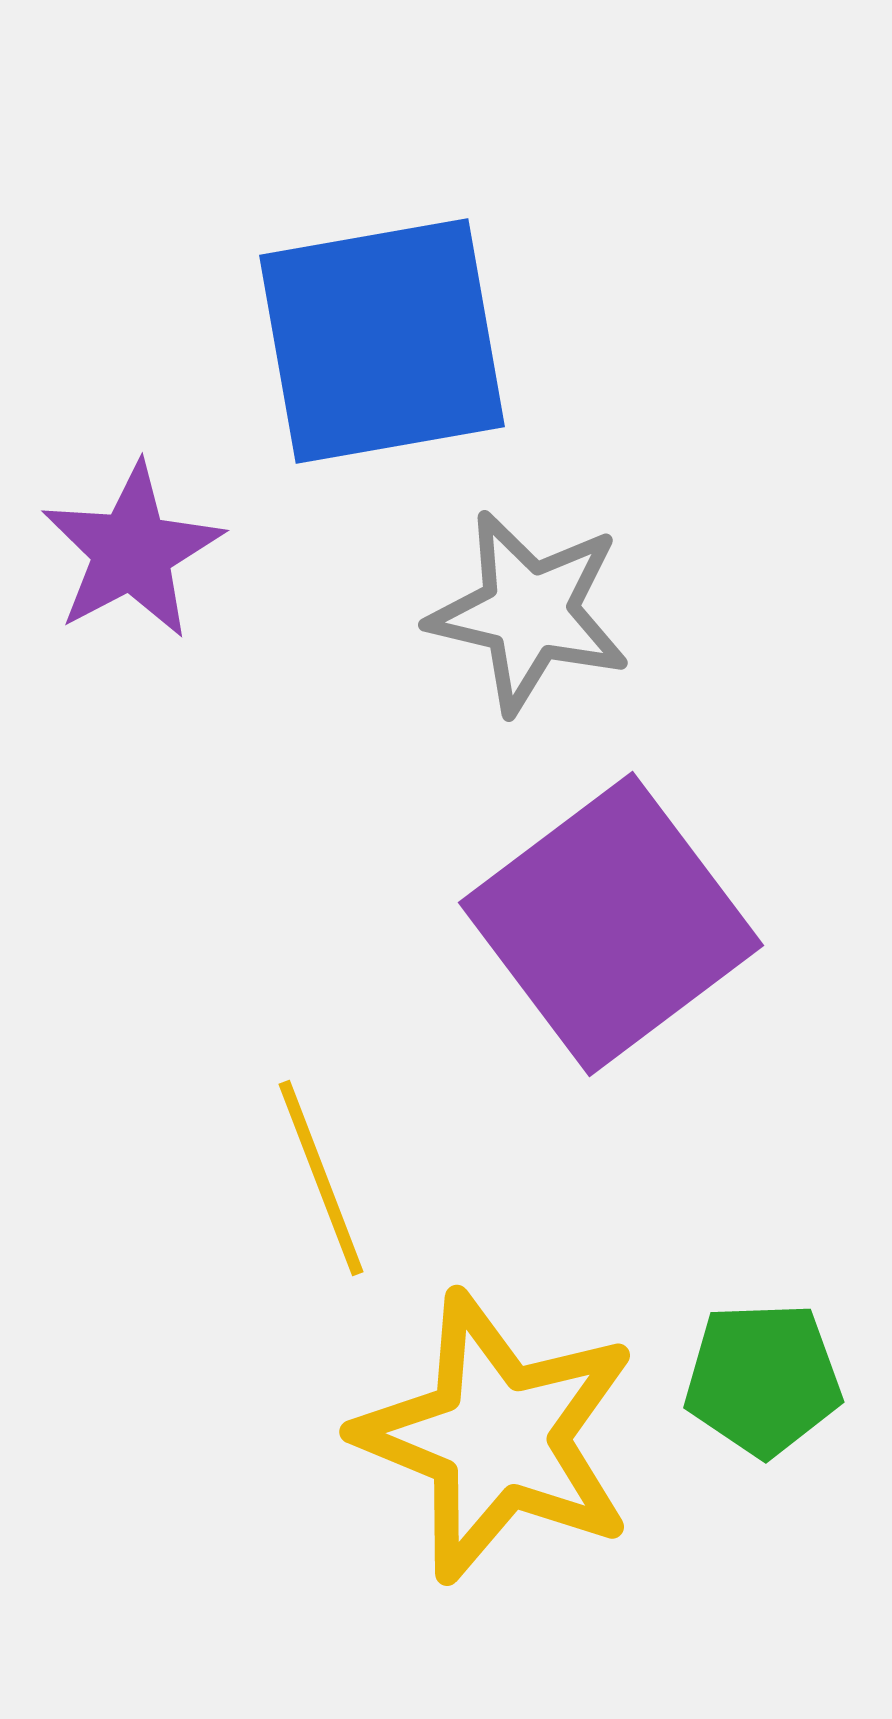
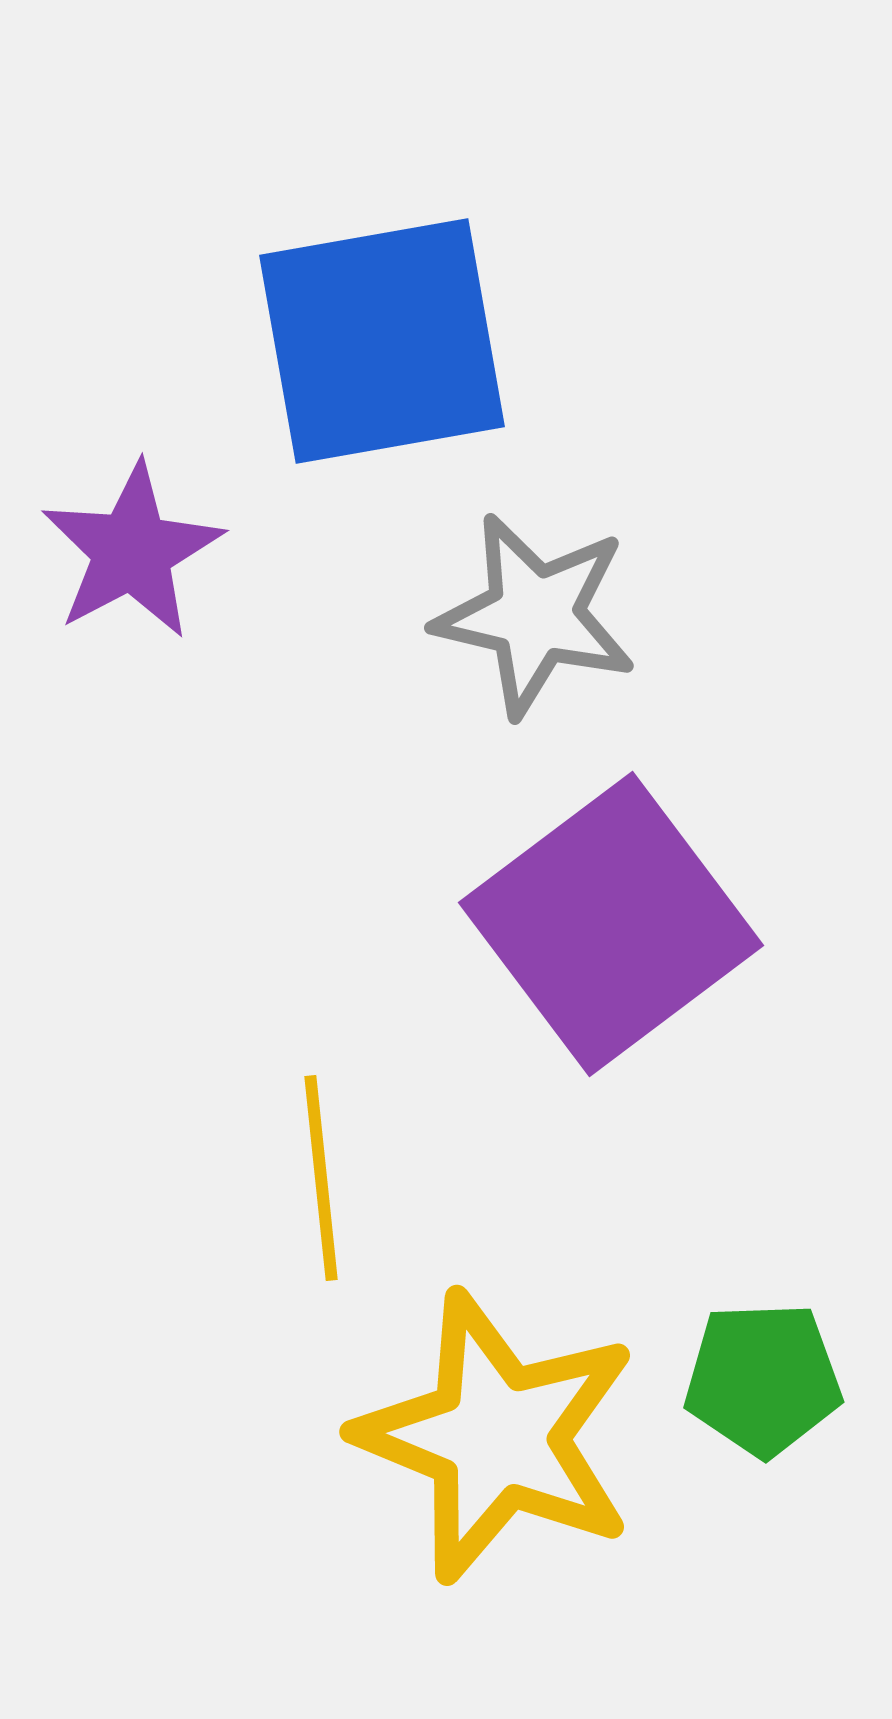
gray star: moved 6 px right, 3 px down
yellow line: rotated 15 degrees clockwise
